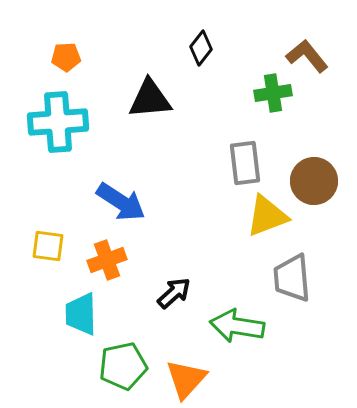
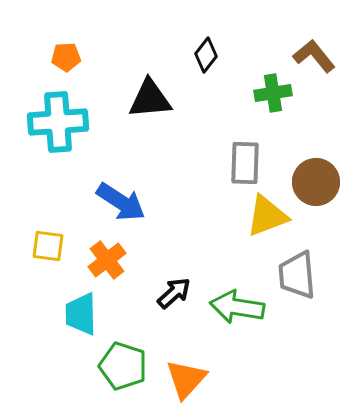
black diamond: moved 5 px right, 7 px down
brown L-shape: moved 7 px right
gray rectangle: rotated 9 degrees clockwise
brown circle: moved 2 px right, 1 px down
orange cross: rotated 18 degrees counterclockwise
gray trapezoid: moved 5 px right, 3 px up
green arrow: moved 19 px up
green pentagon: rotated 30 degrees clockwise
